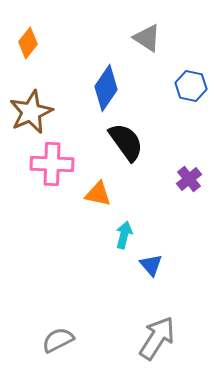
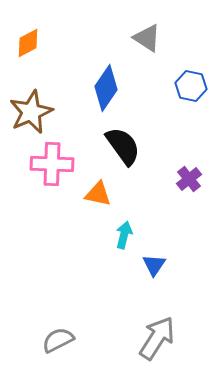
orange diamond: rotated 24 degrees clockwise
black semicircle: moved 3 px left, 4 px down
blue triangle: moved 3 px right; rotated 15 degrees clockwise
